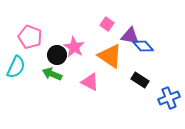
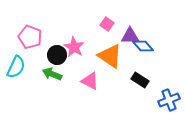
purple triangle: rotated 12 degrees counterclockwise
pink triangle: moved 1 px up
blue cross: moved 2 px down
